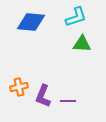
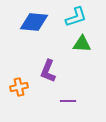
blue diamond: moved 3 px right
purple L-shape: moved 5 px right, 25 px up
